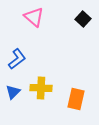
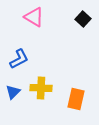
pink triangle: rotated 10 degrees counterclockwise
blue L-shape: moved 2 px right; rotated 10 degrees clockwise
